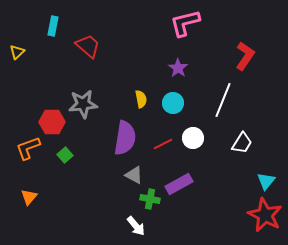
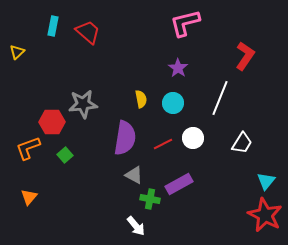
red trapezoid: moved 14 px up
white line: moved 3 px left, 2 px up
